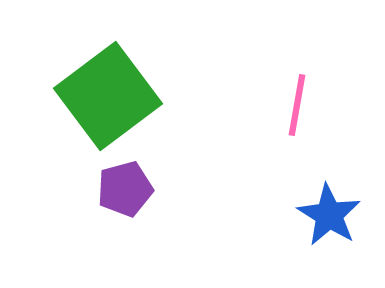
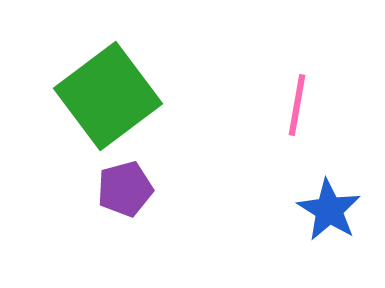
blue star: moved 5 px up
